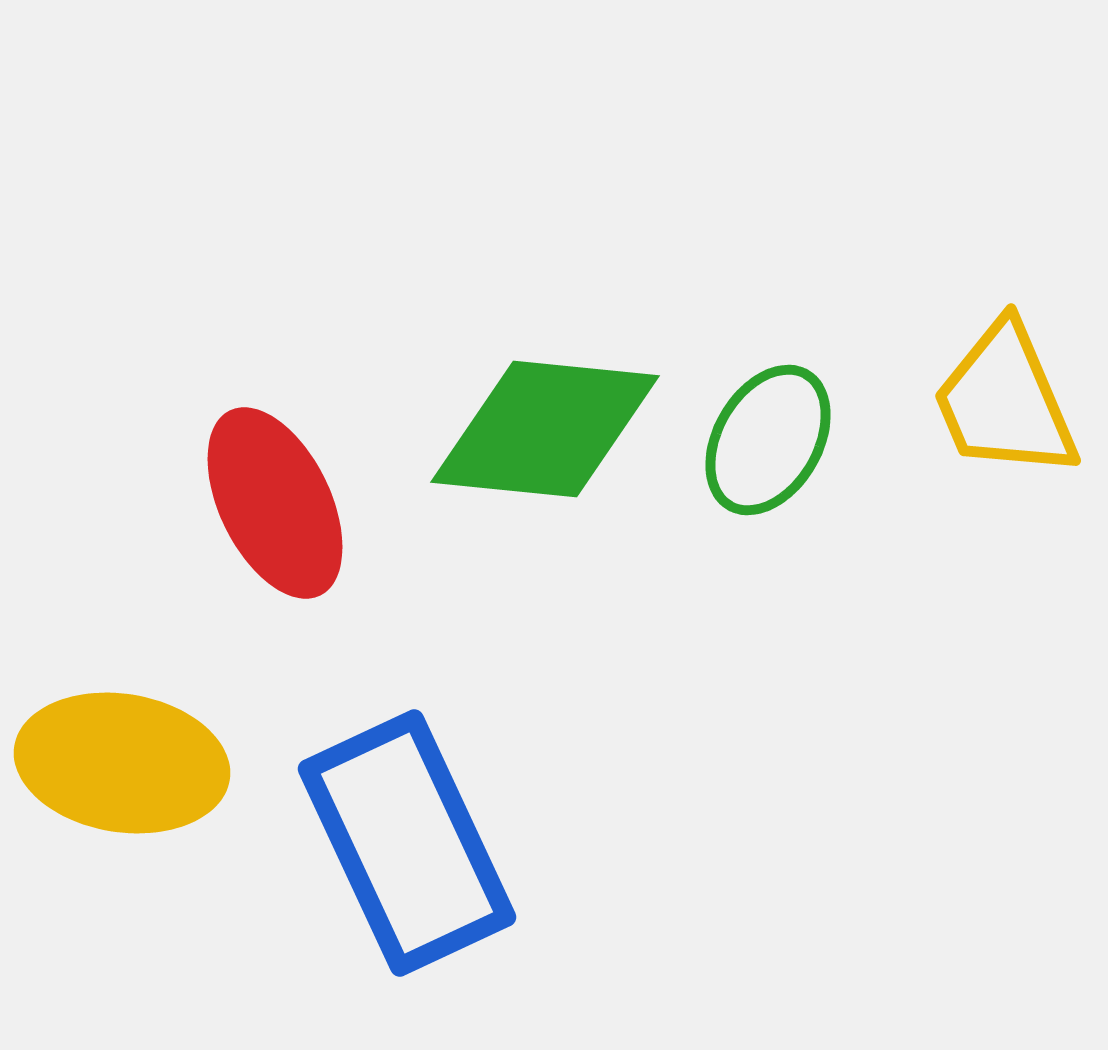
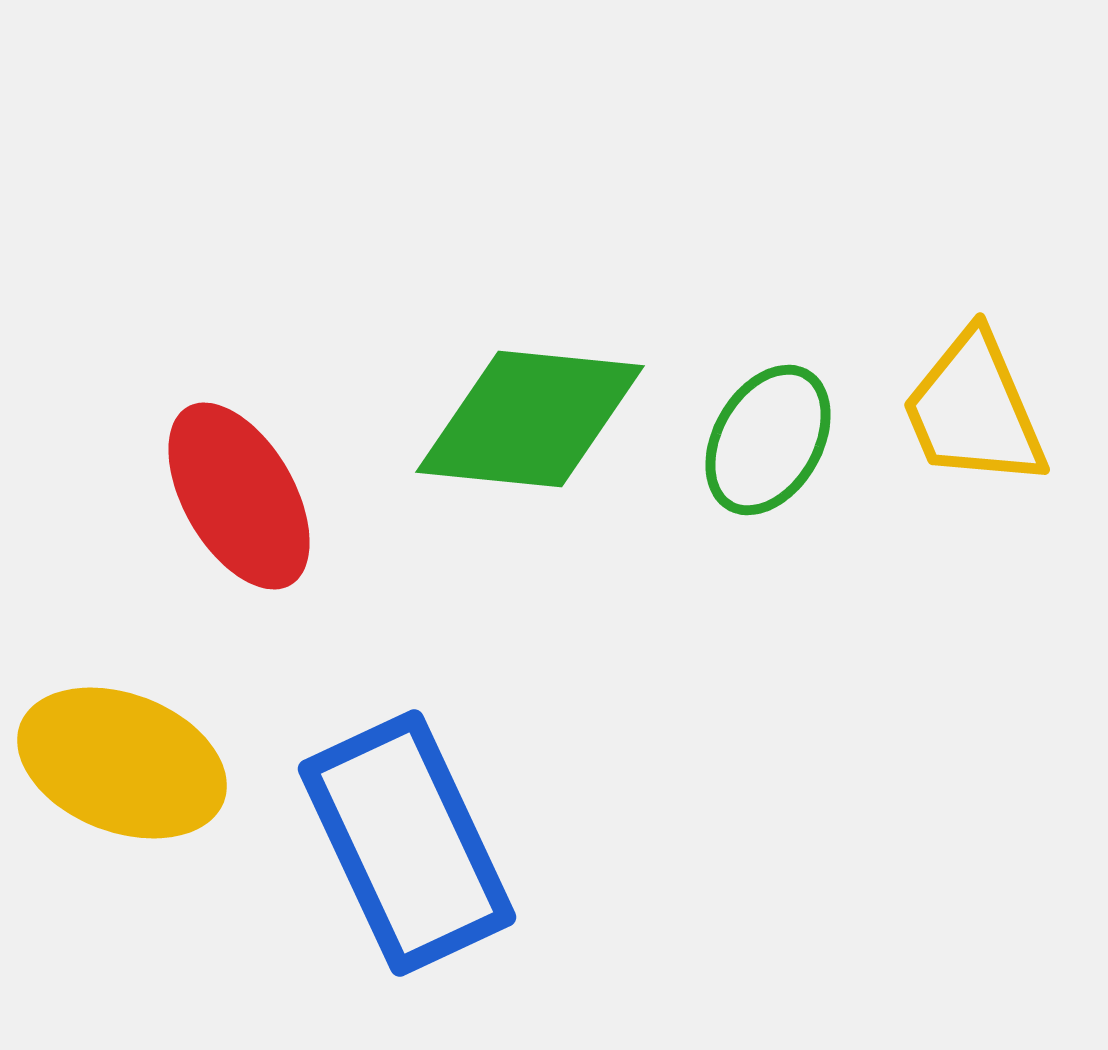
yellow trapezoid: moved 31 px left, 9 px down
green diamond: moved 15 px left, 10 px up
red ellipse: moved 36 px left, 7 px up; rotated 4 degrees counterclockwise
yellow ellipse: rotated 12 degrees clockwise
